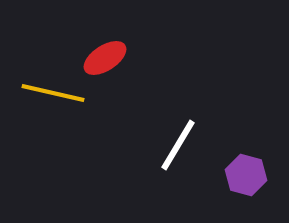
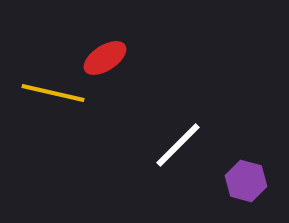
white line: rotated 14 degrees clockwise
purple hexagon: moved 6 px down
